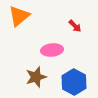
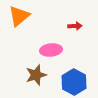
red arrow: rotated 48 degrees counterclockwise
pink ellipse: moved 1 px left
brown star: moved 2 px up
